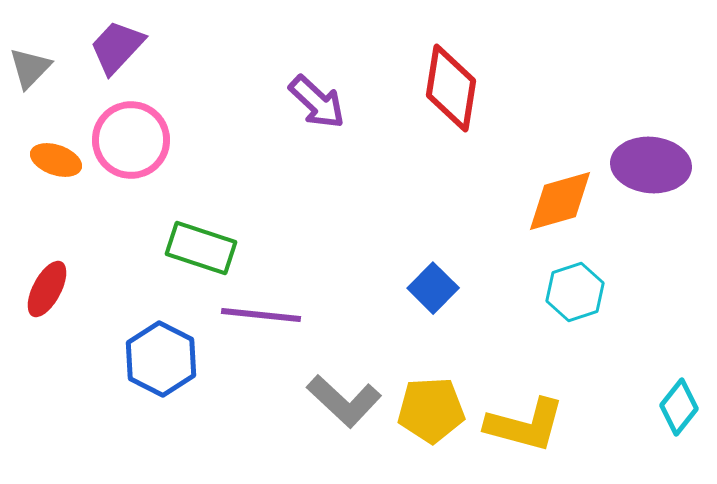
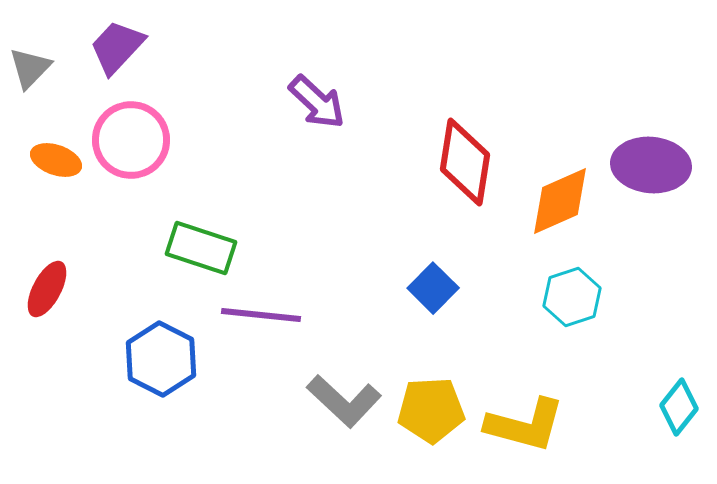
red diamond: moved 14 px right, 74 px down
orange diamond: rotated 8 degrees counterclockwise
cyan hexagon: moved 3 px left, 5 px down
